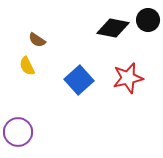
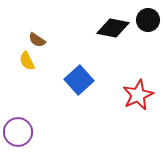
yellow semicircle: moved 5 px up
red star: moved 10 px right, 17 px down; rotated 12 degrees counterclockwise
